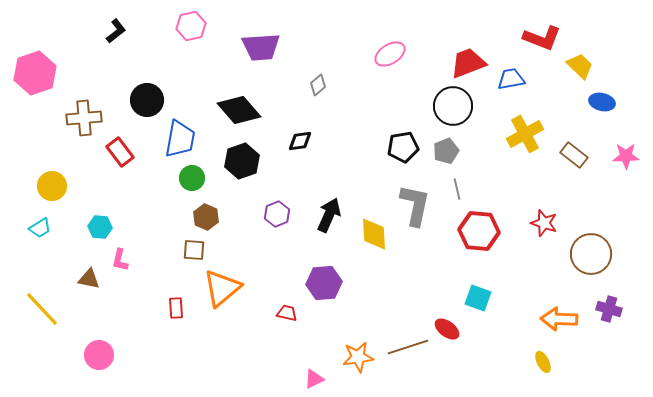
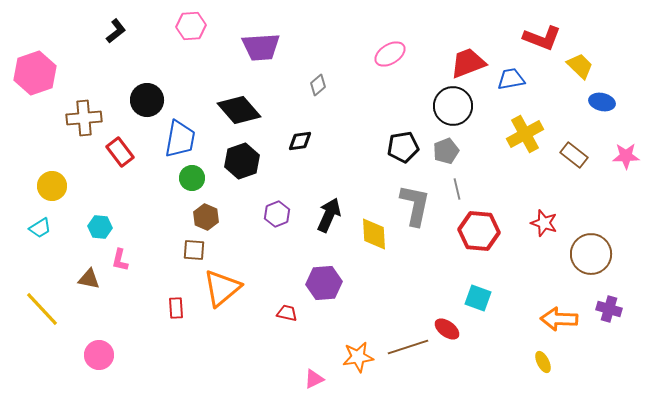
pink hexagon at (191, 26): rotated 8 degrees clockwise
